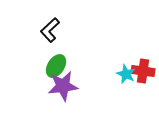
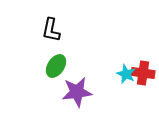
black L-shape: moved 1 px right; rotated 35 degrees counterclockwise
red cross: moved 2 px down
purple star: moved 14 px right, 6 px down
